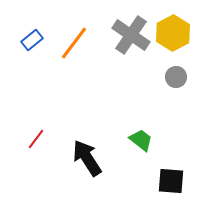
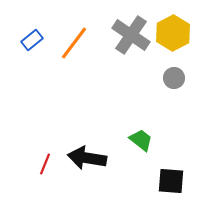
gray circle: moved 2 px left, 1 px down
red line: moved 9 px right, 25 px down; rotated 15 degrees counterclockwise
black arrow: rotated 48 degrees counterclockwise
